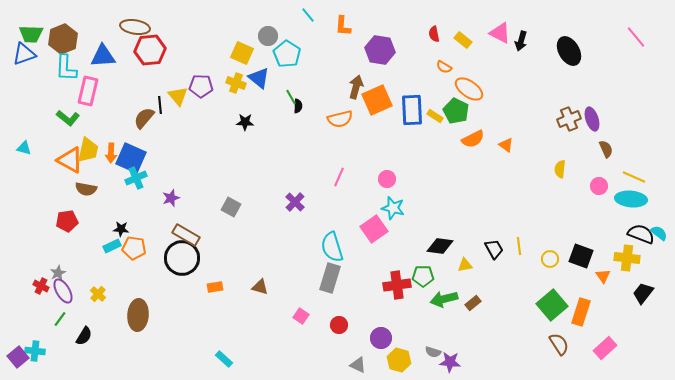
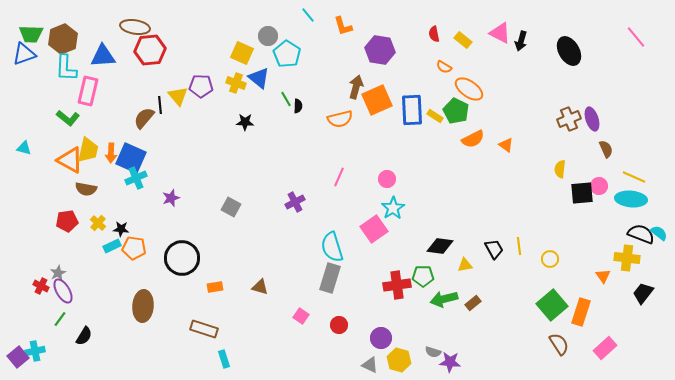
orange L-shape at (343, 26): rotated 20 degrees counterclockwise
green line at (291, 97): moved 5 px left, 2 px down
purple cross at (295, 202): rotated 18 degrees clockwise
cyan star at (393, 208): rotated 25 degrees clockwise
brown rectangle at (186, 235): moved 18 px right, 94 px down; rotated 12 degrees counterclockwise
black square at (581, 256): moved 1 px right, 63 px up; rotated 25 degrees counterclockwise
yellow cross at (98, 294): moved 71 px up
brown ellipse at (138, 315): moved 5 px right, 9 px up
cyan cross at (35, 351): rotated 18 degrees counterclockwise
cyan rectangle at (224, 359): rotated 30 degrees clockwise
gray triangle at (358, 365): moved 12 px right
